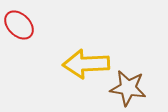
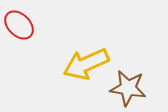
yellow arrow: rotated 21 degrees counterclockwise
